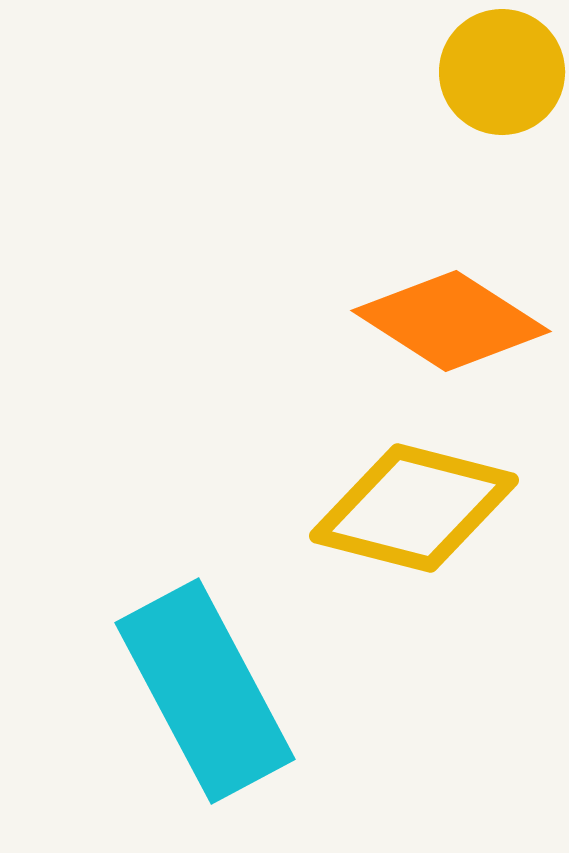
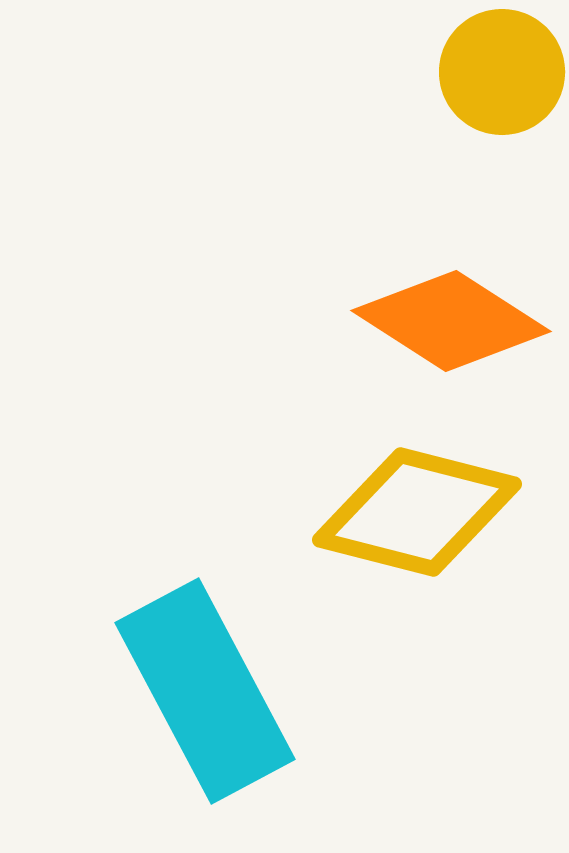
yellow diamond: moved 3 px right, 4 px down
